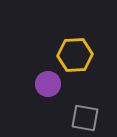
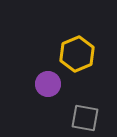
yellow hexagon: moved 2 px right, 1 px up; rotated 20 degrees counterclockwise
